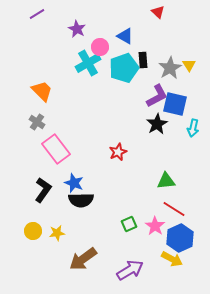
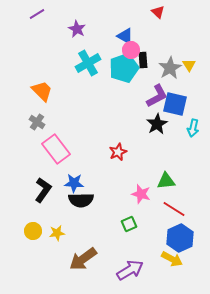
pink circle: moved 31 px right, 3 px down
blue star: rotated 18 degrees counterclockwise
pink star: moved 14 px left, 32 px up; rotated 18 degrees counterclockwise
